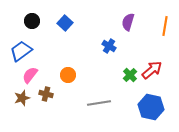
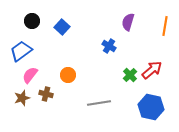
blue square: moved 3 px left, 4 px down
